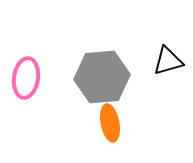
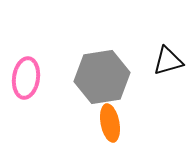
gray hexagon: rotated 4 degrees counterclockwise
